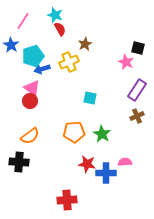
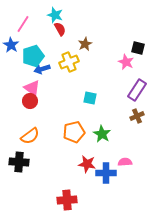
pink line: moved 3 px down
orange pentagon: rotated 10 degrees counterclockwise
